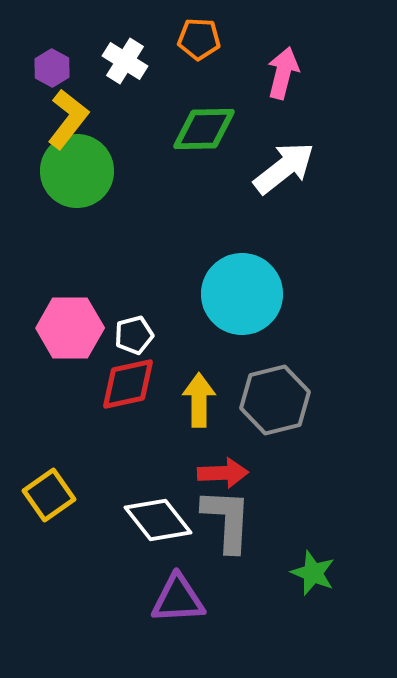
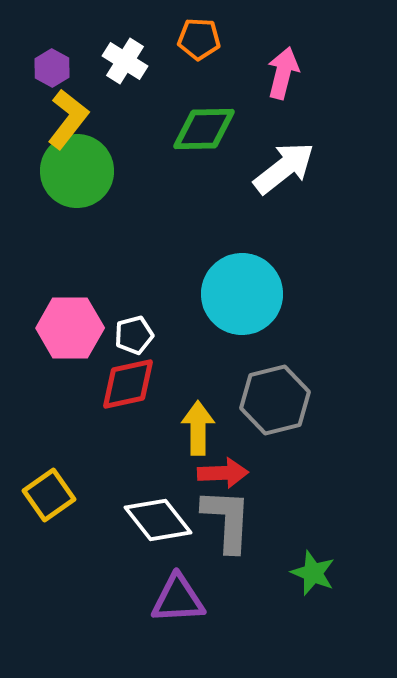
yellow arrow: moved 1 px left, 28 px down
